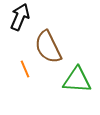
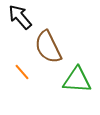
black arrow: rotated 64 degrees counterclockwise
orange line: moved 3 px left, 3 px down; rotated 18 degrees counterclockwise
